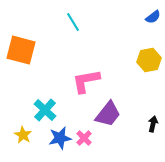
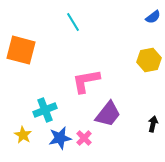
cyan cross: rotated 25 degrees clockwise
